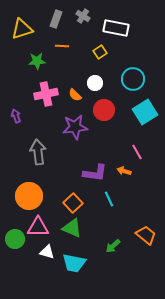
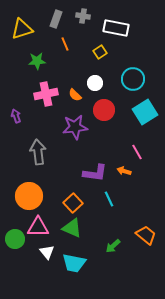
gray cross: rotated 24 degrees counterclockwise
orange line: moved 3 px right, 2 px up; rotated 64 degrees clockwise
white triangle: rotated 35 degrees clockwise
